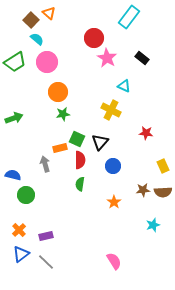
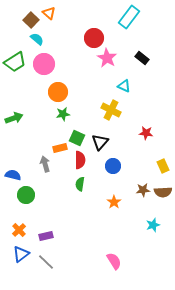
pink circle: moved 3 px left, 2 px down
green square: moved 1 px up
